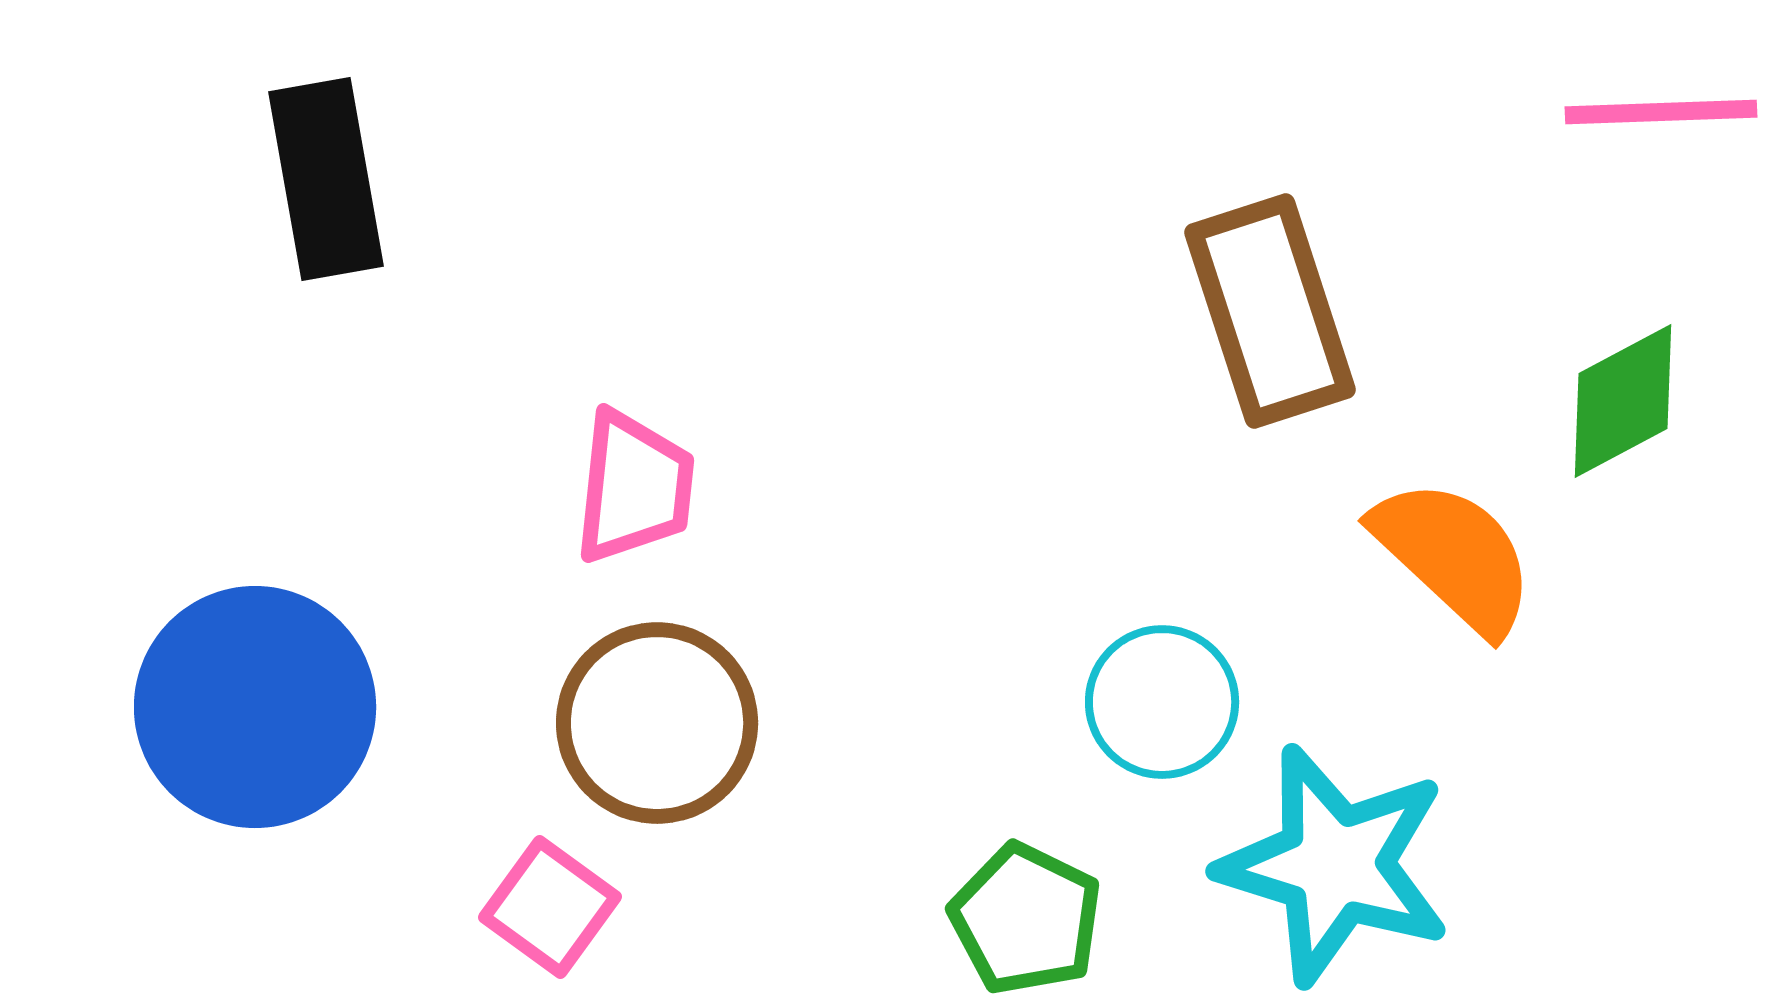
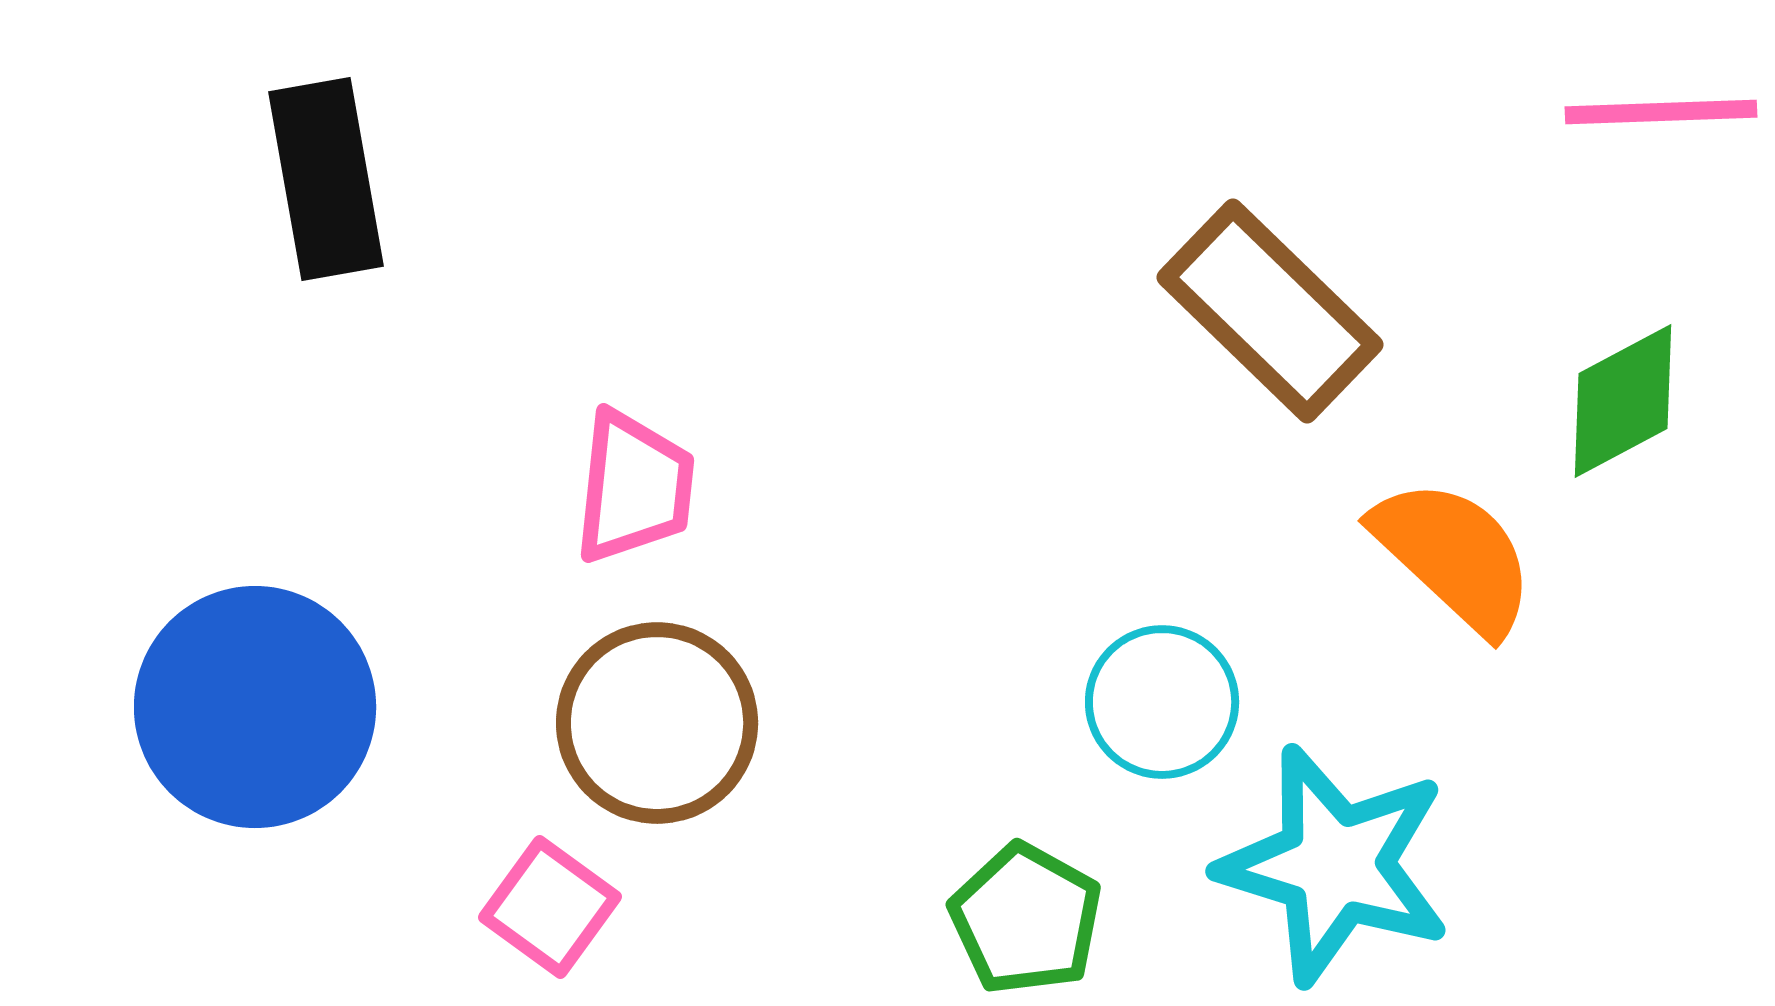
brown rectangle: rotated 28 degrees counterclockwise
green pentagon: rotated 3 degrees clockwise
